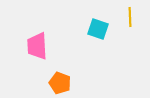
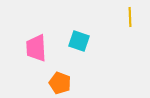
cyan square: moved 19 px left, 12 px down
pink trapezoid: moved 1 px left, 2 px down
